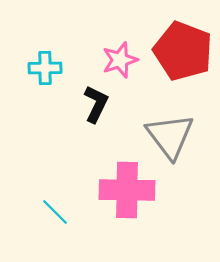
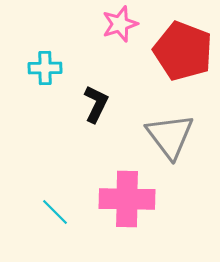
pink star: moved 36 px up
pink cross: moved 9 px down
